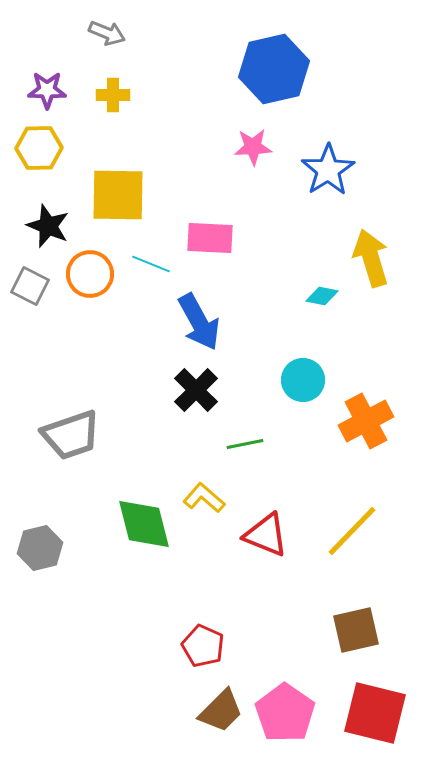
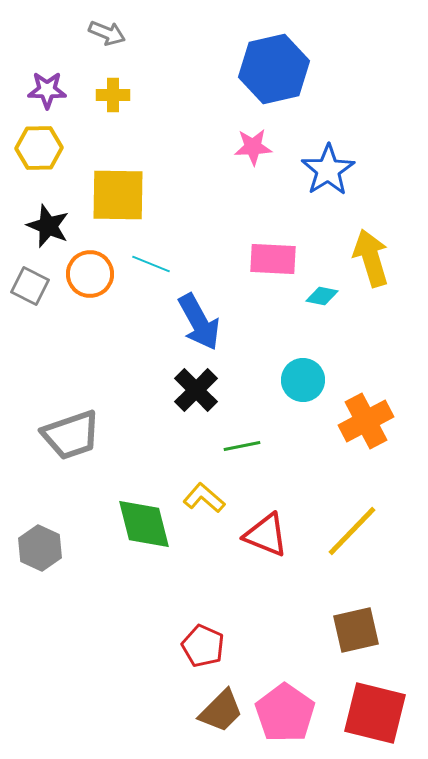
pink rectangle: moved 63 px right, 21 px down
green line: moved 3 px left, 2 px down
gray hexagon: rotated 21 degrees counterclockwise
